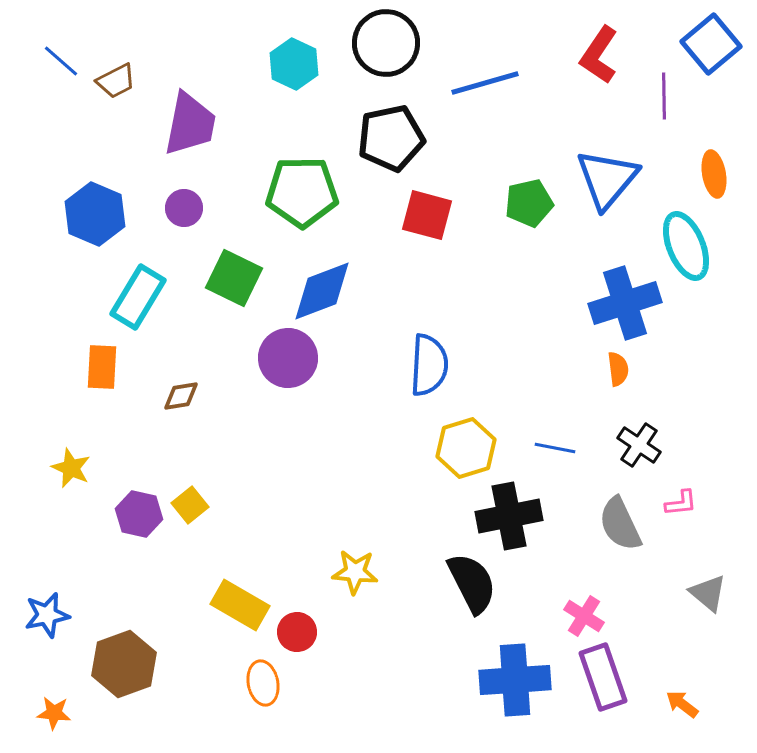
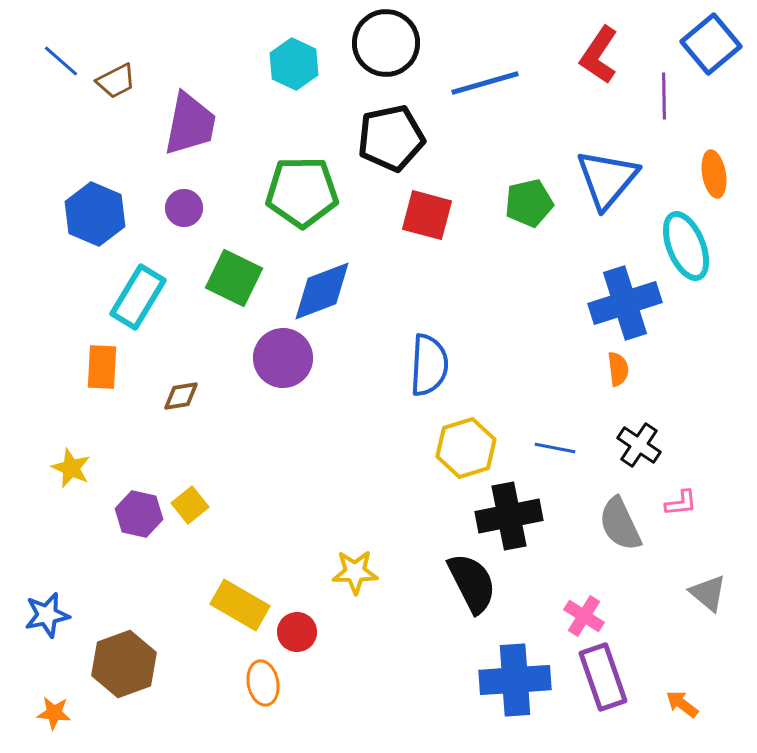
purple circle at (288, 358): moved 5 px left
yellow star at (355, 572): rotated 6 degrees counterclockwise
